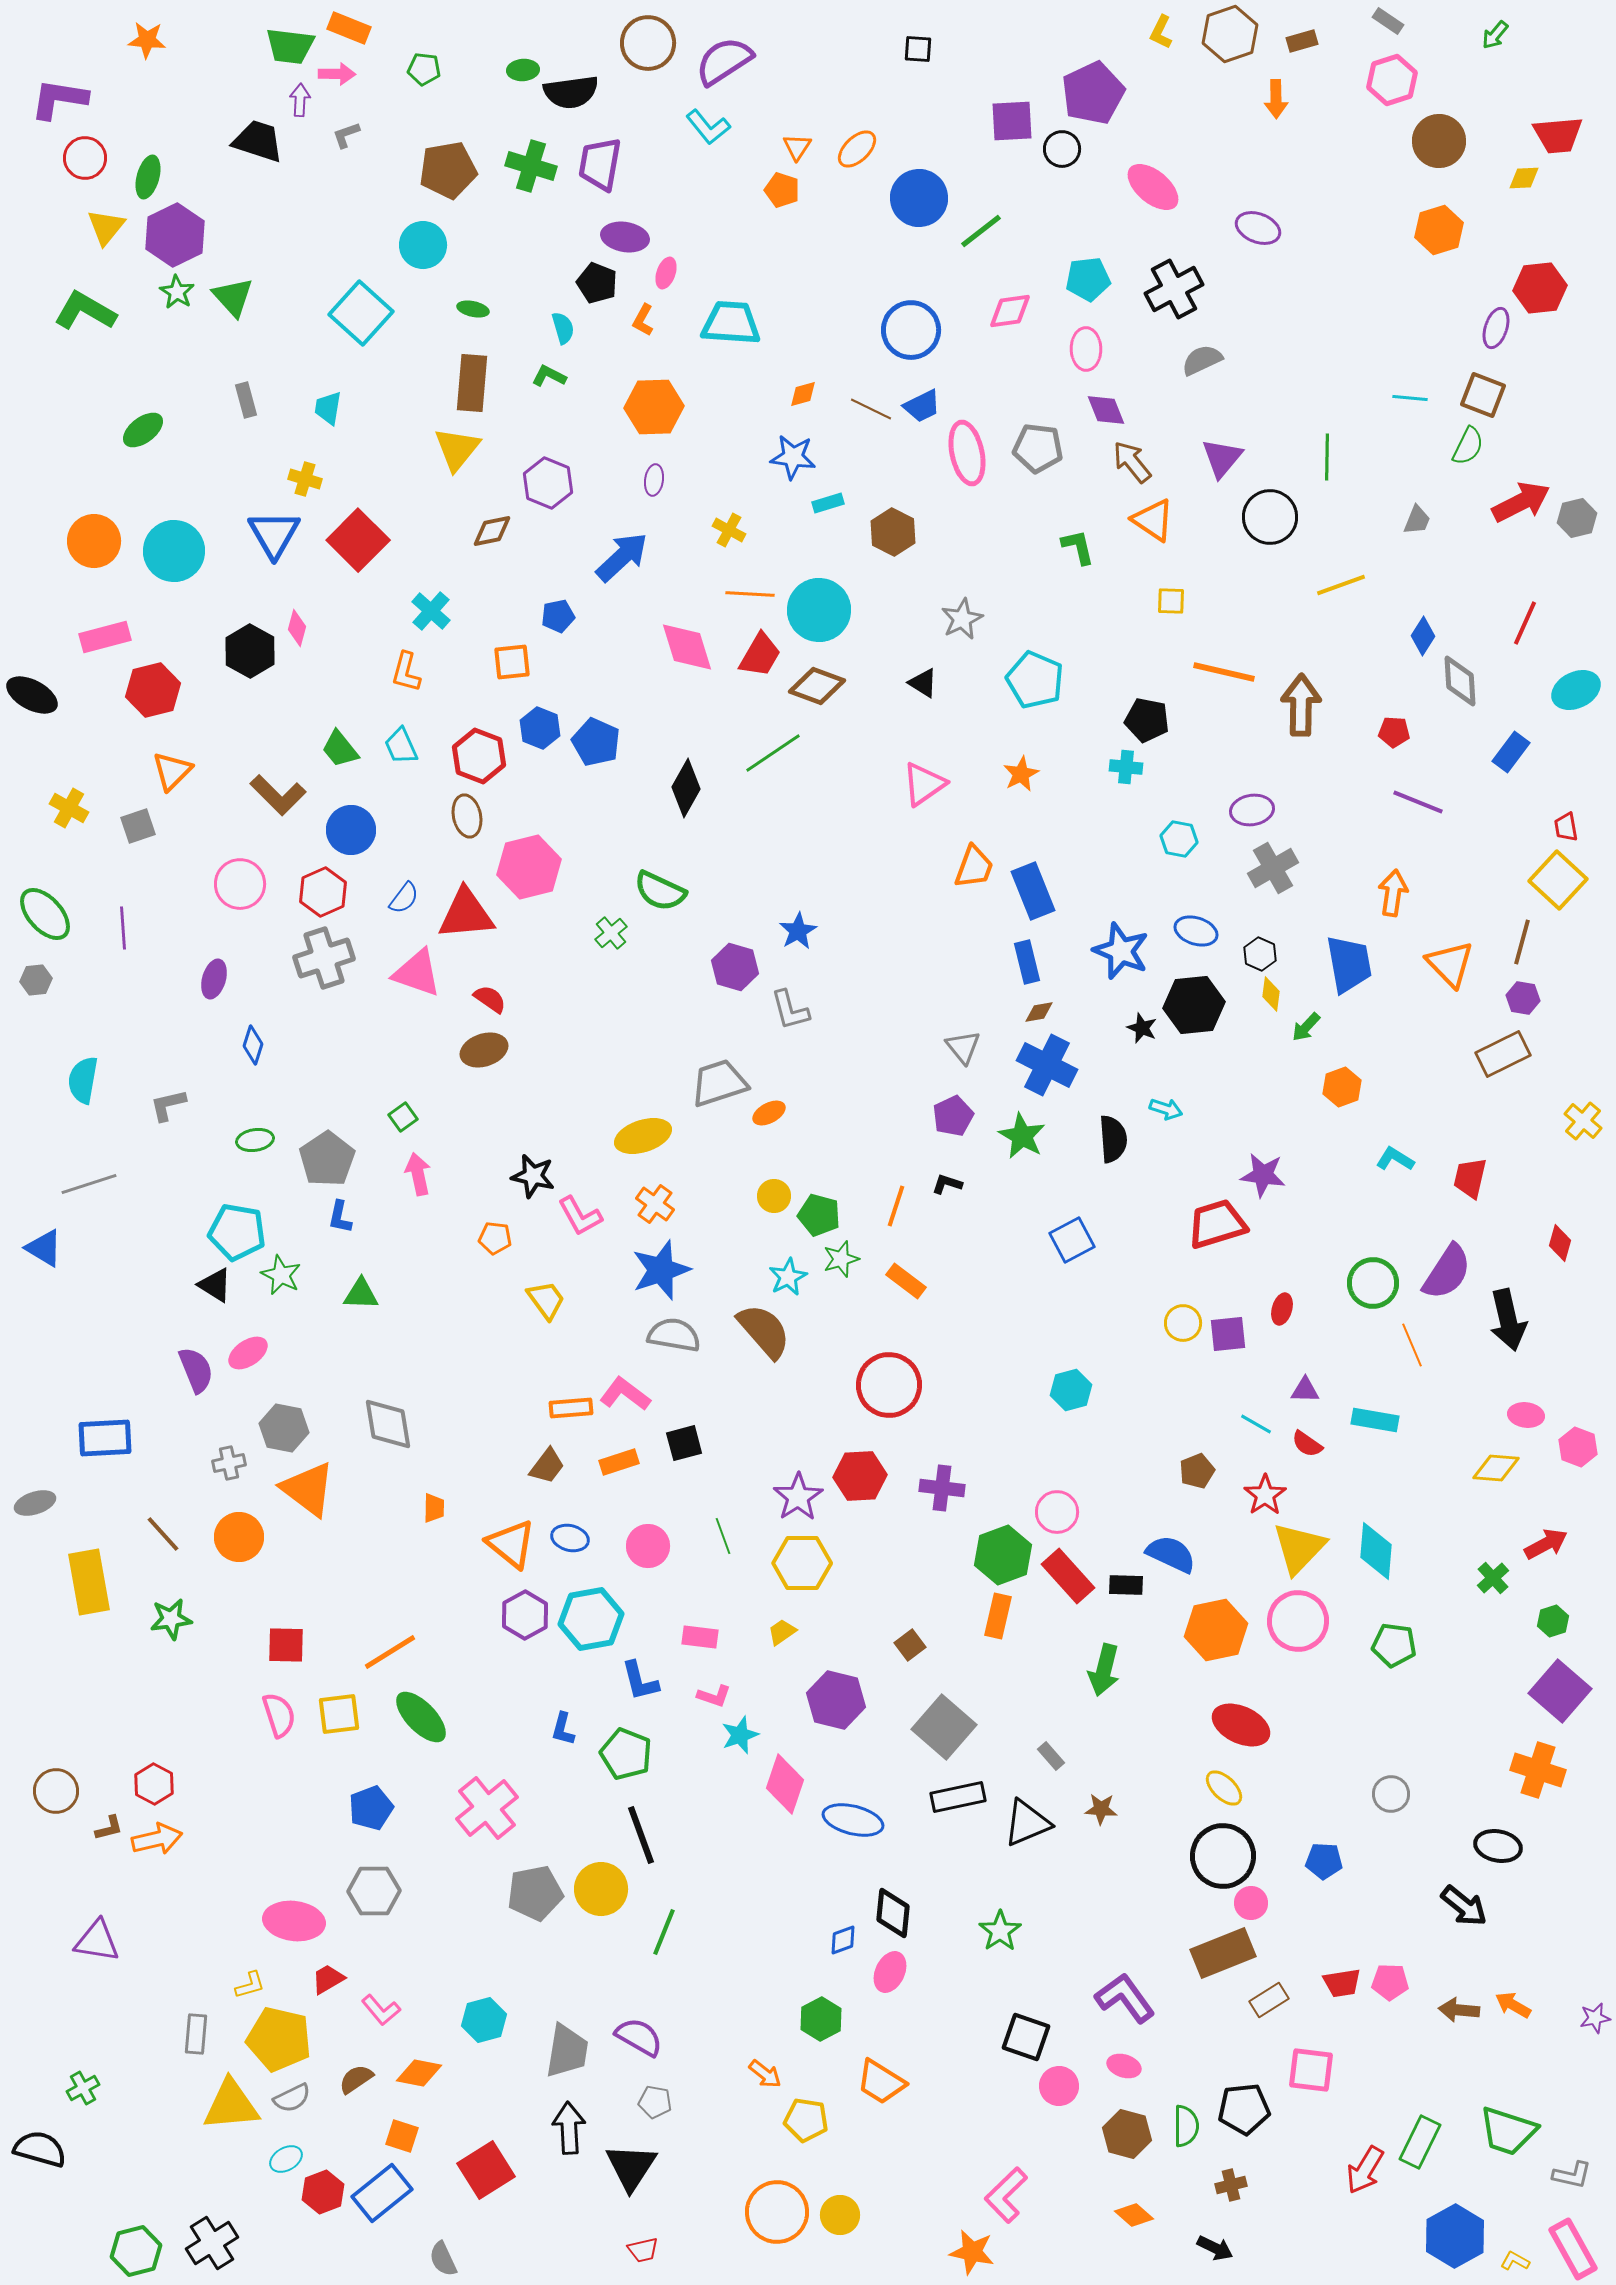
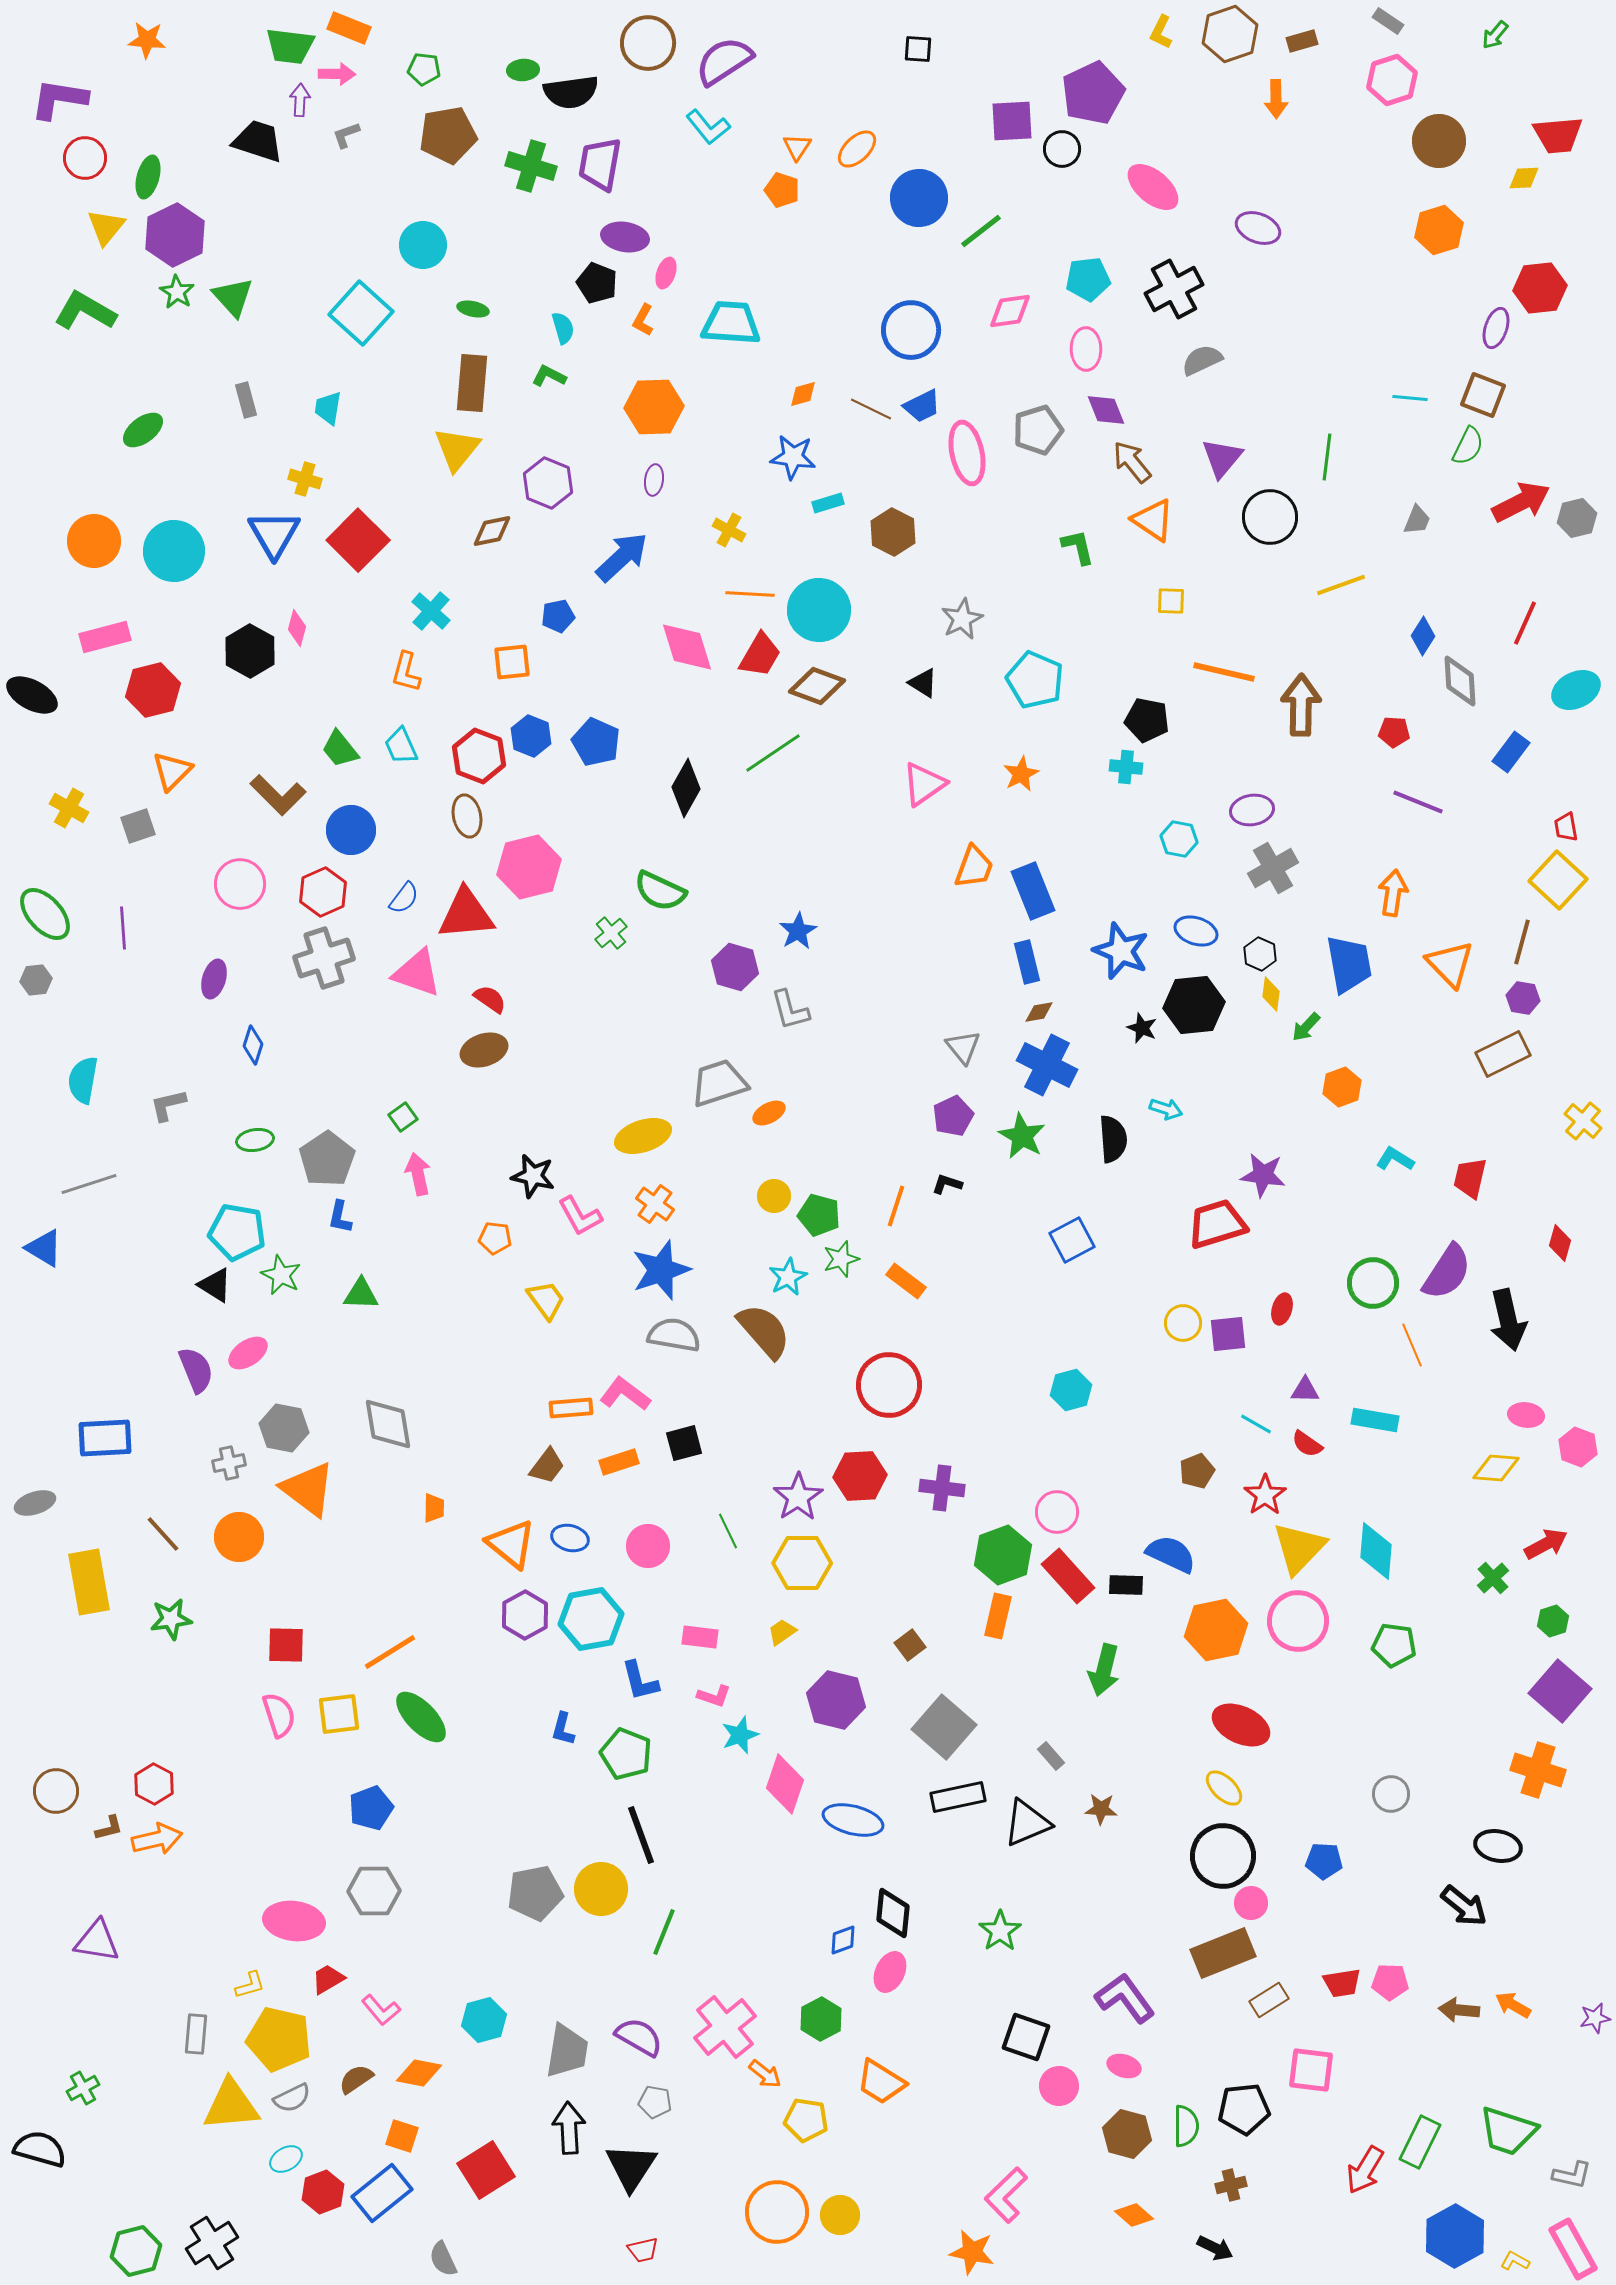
brown pentagon at (448, 170): moved 35 px up
gray pentagon at (1038, 448): moved 18 px up; rotated 24 degrees counterclockwise
green line at (1327, 457): rotated 6 degrees clockwise
blue hexagon at (540, 728): moved 9 px left, 8 px down
green line at (723, 1536): moved 5 px right, 5 px up; rotated 6 degrees counterclockwise
pink cross at (487, 1808): moved 238 px right, 219 px down
